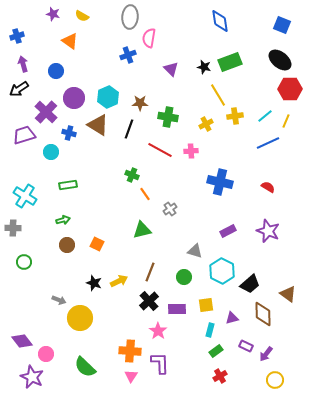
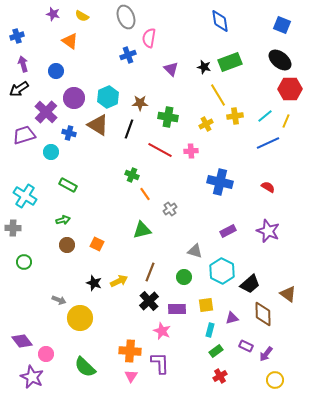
gray ellipse at (130, 17): moved 4 px left; rotated 25 degrees counterclockwise
green rectangle at (68, 185): rotated 36 degrees clockwise
pink star at (158, 331): moved 4 px right; rotated 12 degrees counterclockwise
